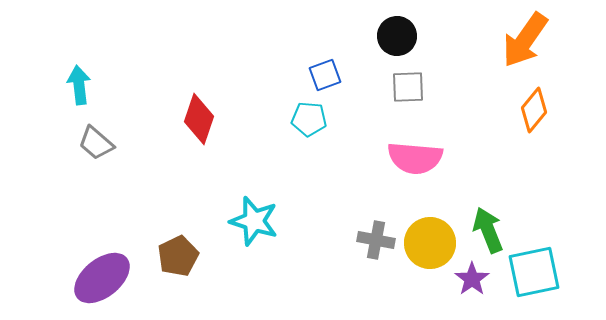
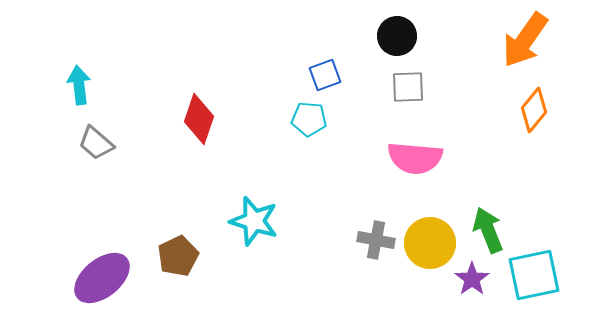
cyan square: moved 3 px down
